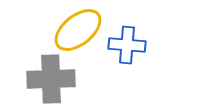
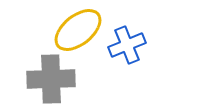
blue cross: rotated 27 degrees counterclockwise
